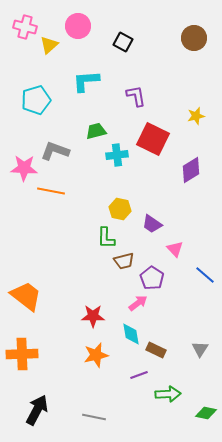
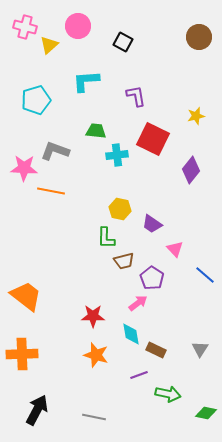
brown circle: moved 5 px right, 1 px up
green trapezoid: rotated 20 degrees clockwise
purple diamond: rotated 20 degrees counterclockwise
orange star: rotated 30 degrees clockwise
green arrow: rotated 15 degrees clockwise
